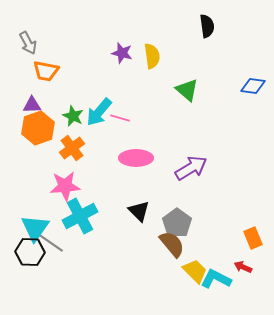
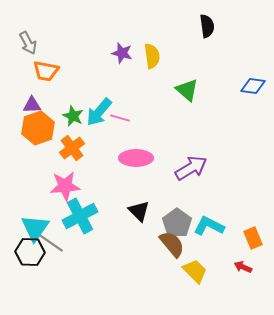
cyan L-shape: moved 7 px left, 53 px up
